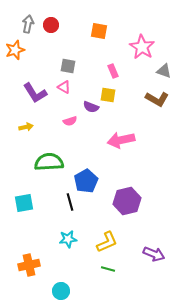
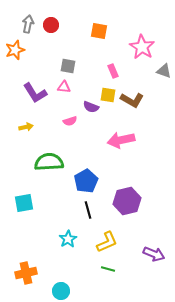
pink triangle: rotated 24 degrees counterclockwise
brown L-shape: moved 25 px left, 1 px down
black line: moved 18 px right, 8 px down
cyan star: rotated 24 degrees counterclockwise
orange cross: moved 3 px left, 8 px down
